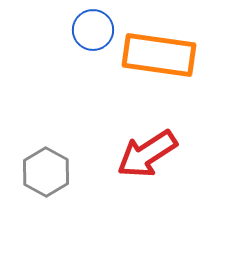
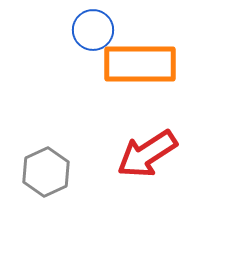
orange rectangle: moved 19 px left, 9 px down; rotated 8 degrees counterclockwise
gray hexagon: rotated 6 degrees clockwise
